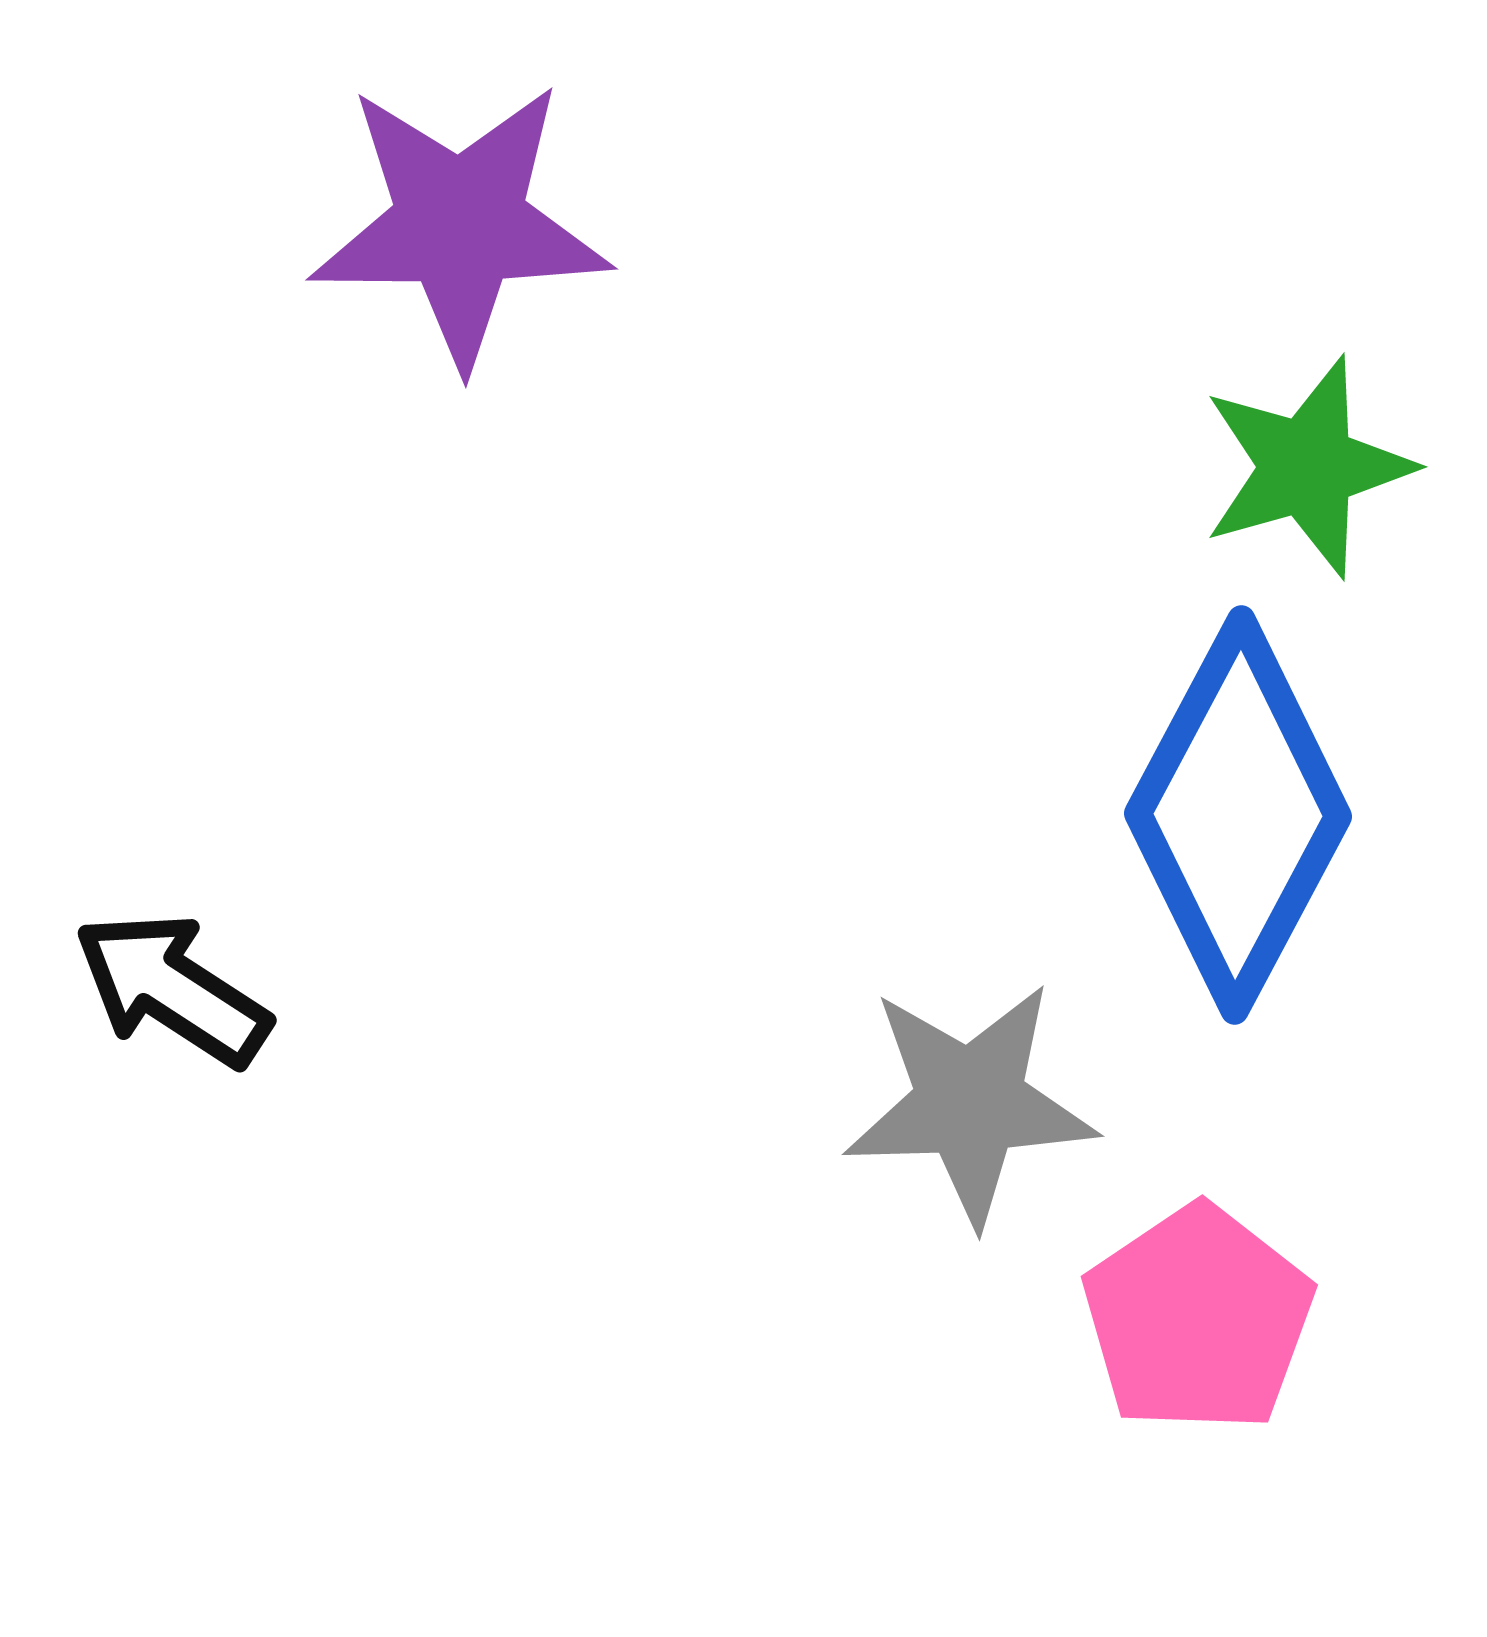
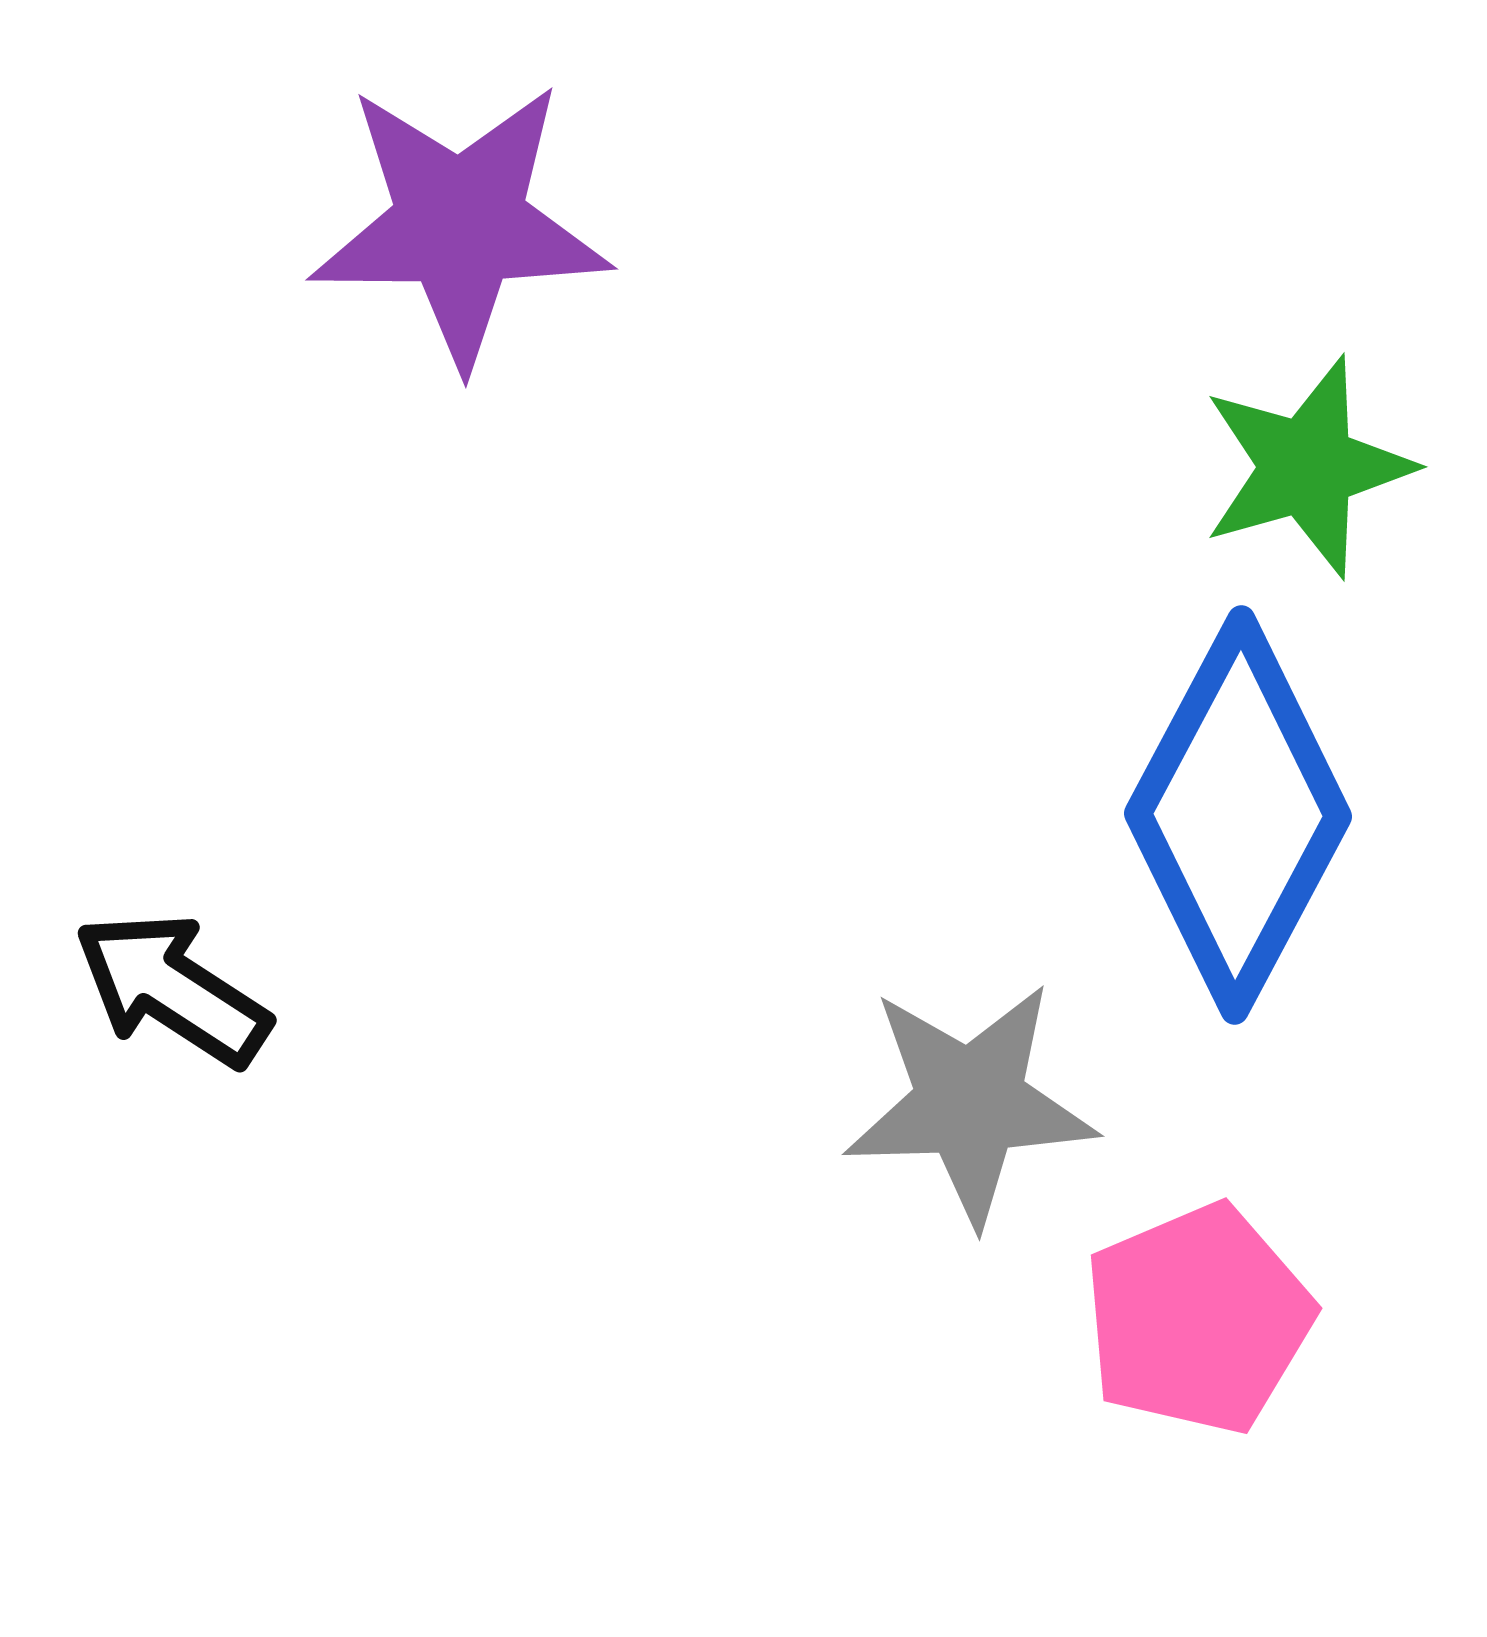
pink pentagon: rotated 11 degrees clockwise
